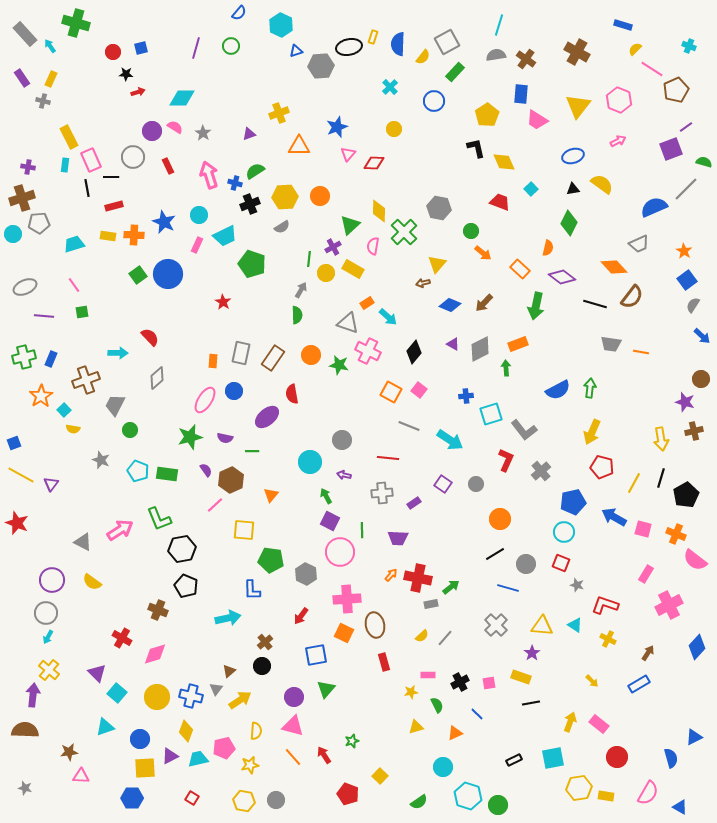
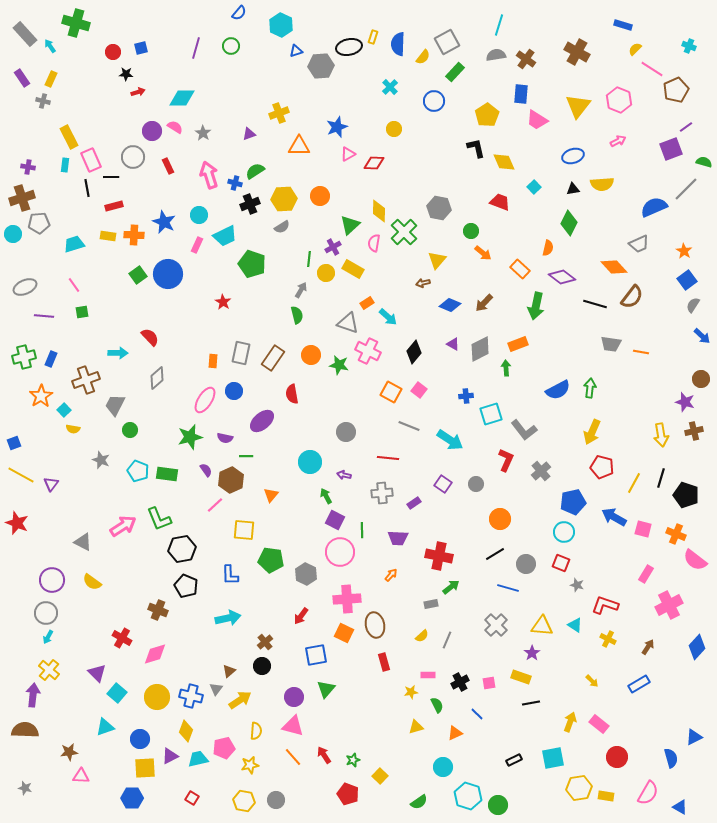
pink triangle at (348, 154): rotated 21 degrees clockwise
yellow semicircle at (602, 184): rotated 140 degrees clockwise
cyan square at (531, 189): moved 3 px right, 2 px up
yellow hexagon at (285, 197): moved 1 px left, 2 px down
pink semicircle at (373, 246): moved 1 px right, 3 px up
yellow triangle at (437, 264): moved 4 px up
green semicircle at (297, 315): rotated 12 degrees counterclockwise
purple ellipse at (267, 417): moved 5 px left, 4 px down
yellow arrow at (661, 439): moved 4 px up
gray circle at (342, 440): moved 4 px right, 8 px up
green line at (252, 451): moved 6 px left, 5 px down
black pentagon at (686, 495): rotated 25 degrees counterclockwise
purple square at (330, 521): moved 5 px right, 1 px up
pink arrow at (120, 530): moved 3 px right, 4 px up
red cross at (418, 578): moved 21 px right, 22 px up
blue L-shape at (252, 590): moved 22 px left, 15 px up
gray line at (445, 638): moved 2 px right, 2 px down; rotated 18 degrees counterclockwise
brown arrow at (648, 653): moved 6 px up
green star at (352, 741): moved 1 px right, 19 px down
